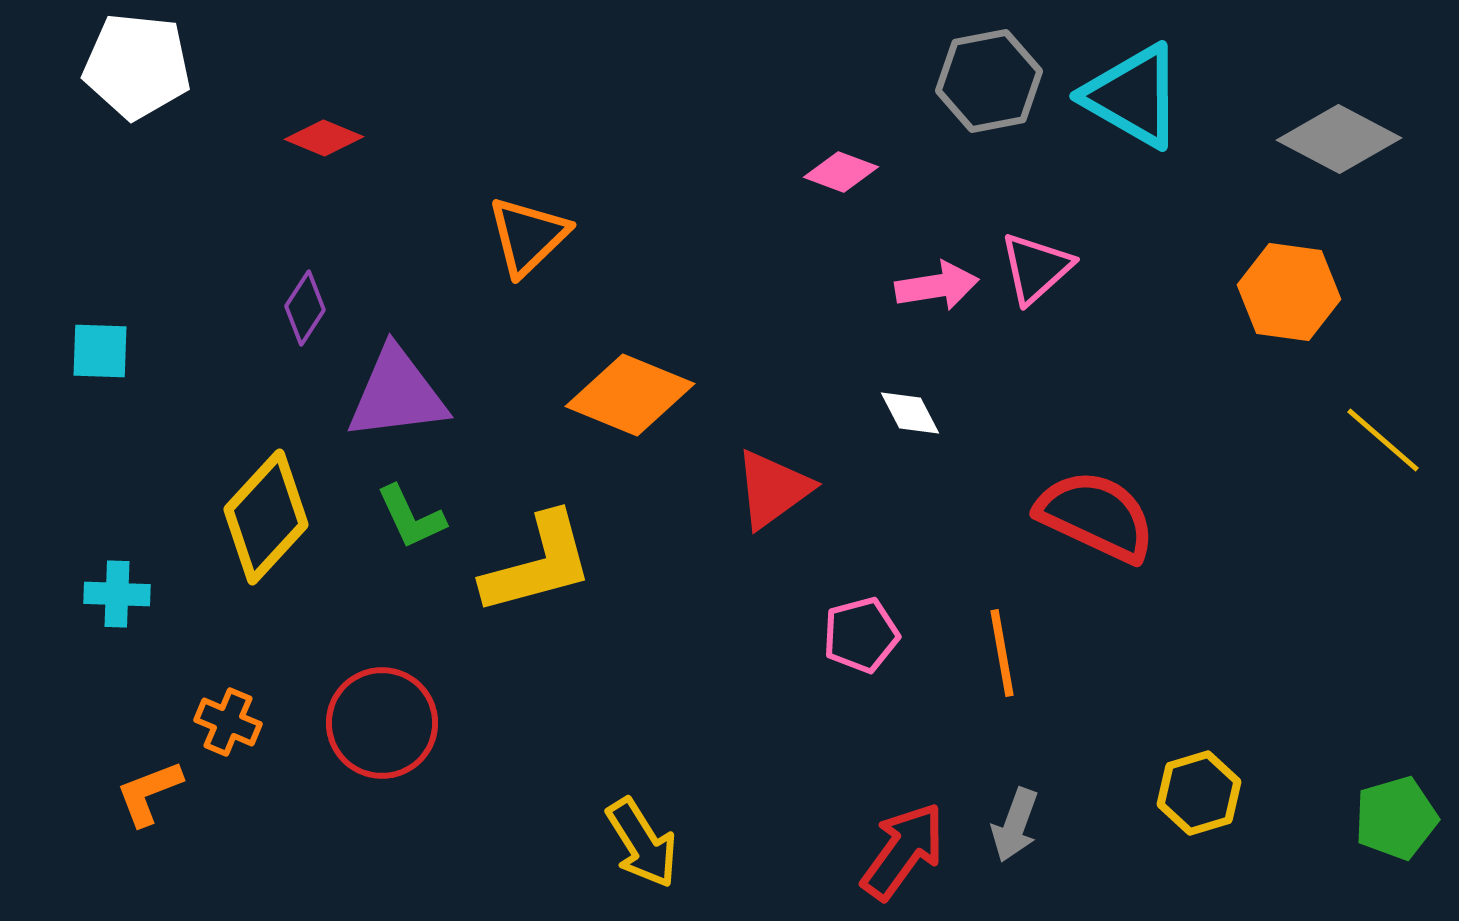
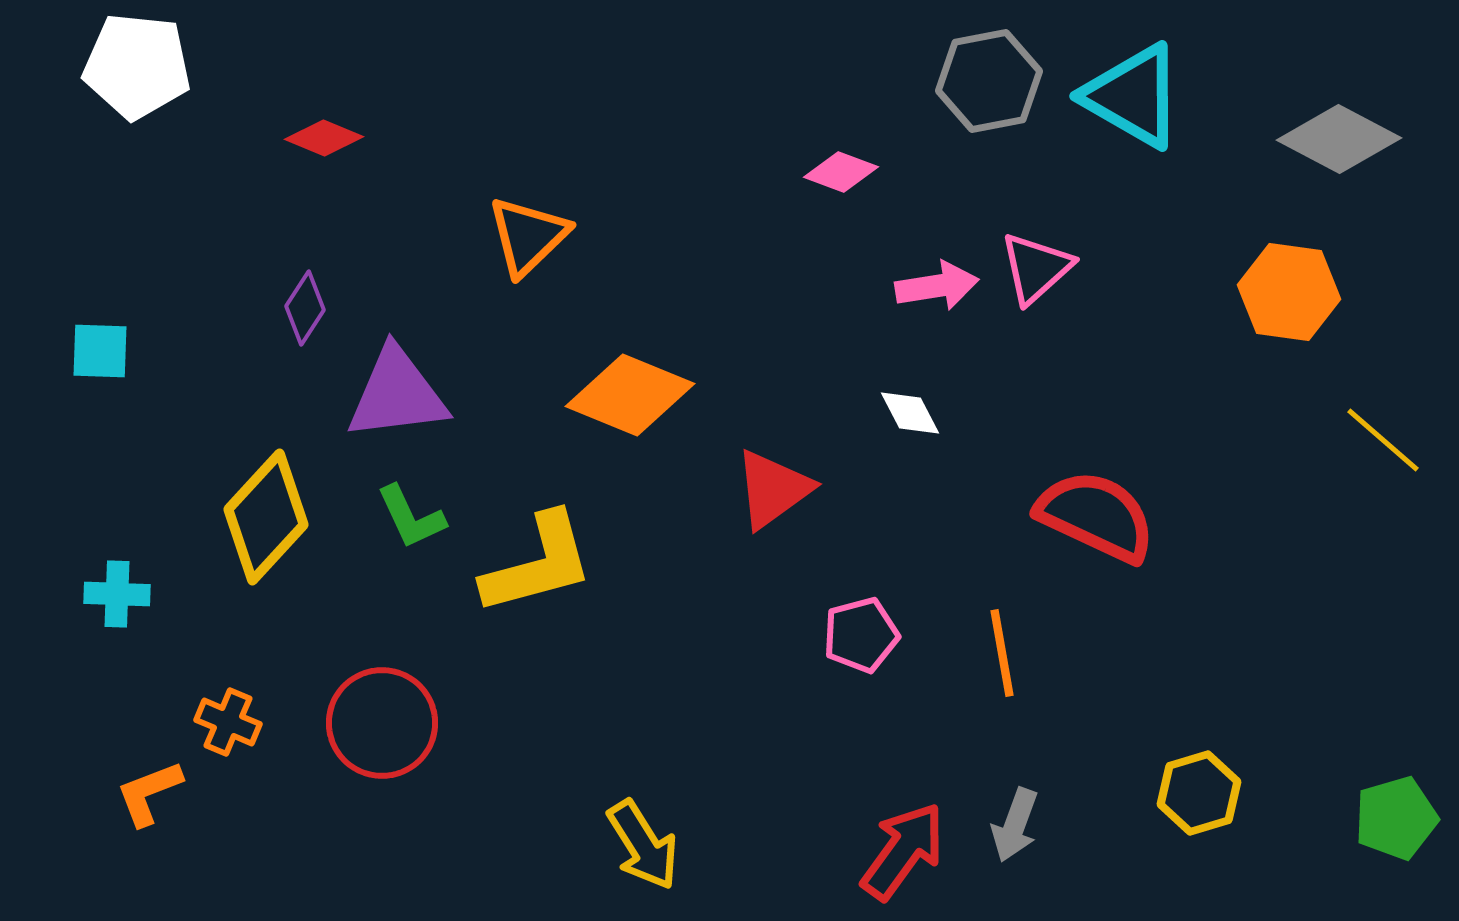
yellow arrow: moved 1 px right, 2 px down
